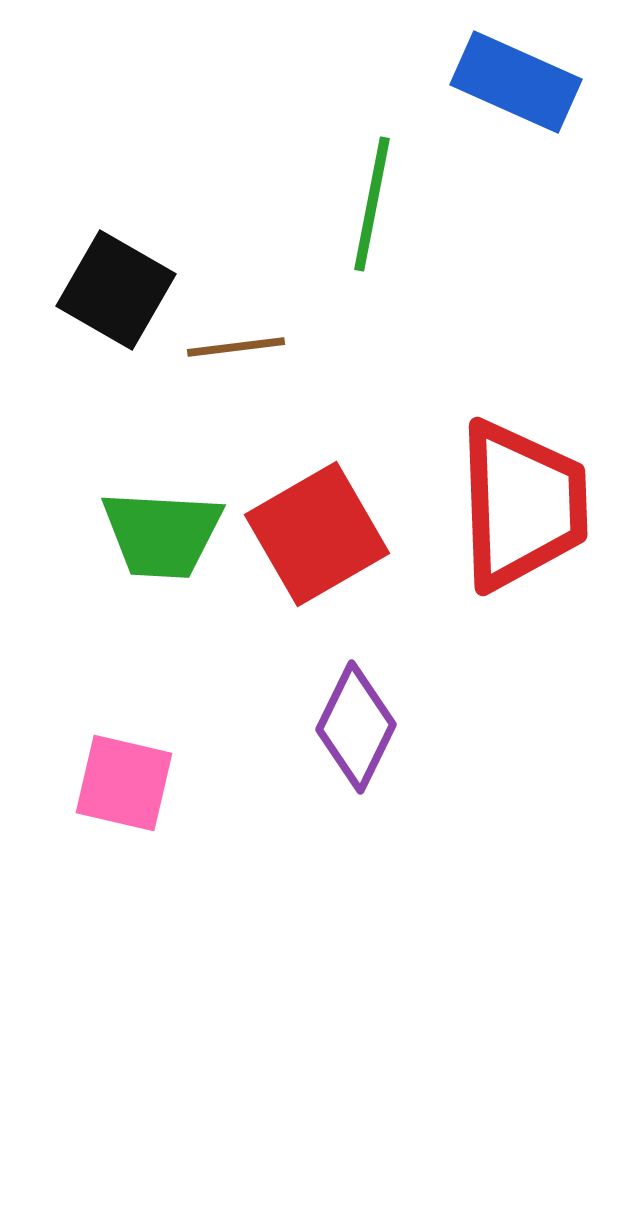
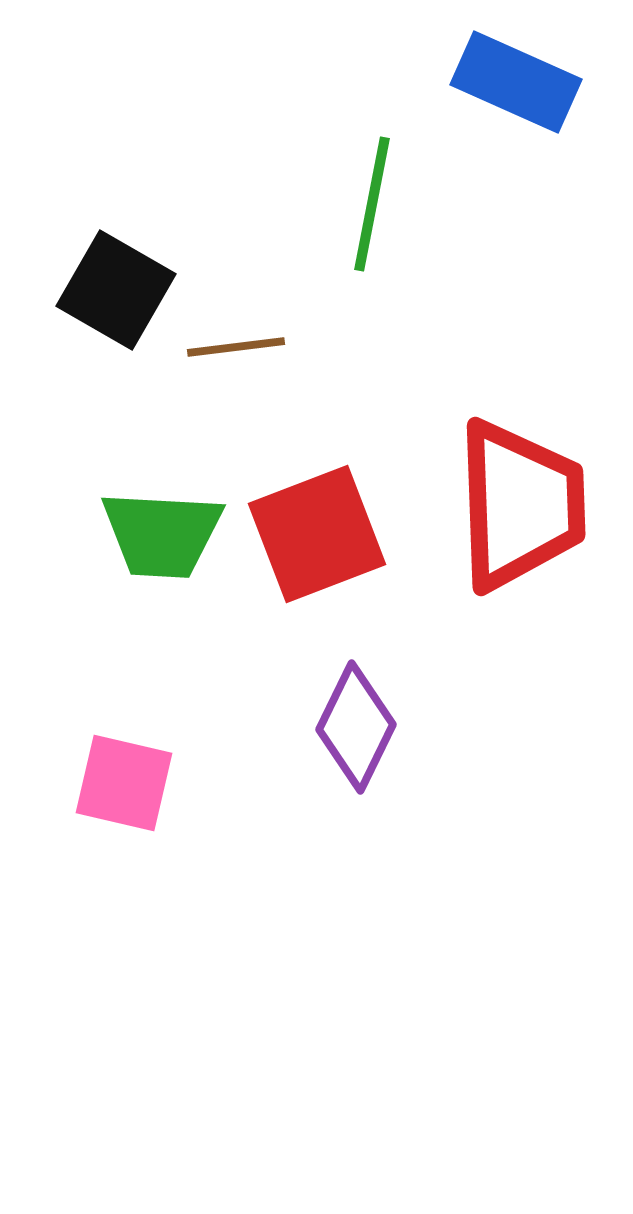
red trapezoid: moved 2 px left
red square: rotated 9 degrees clockwise
